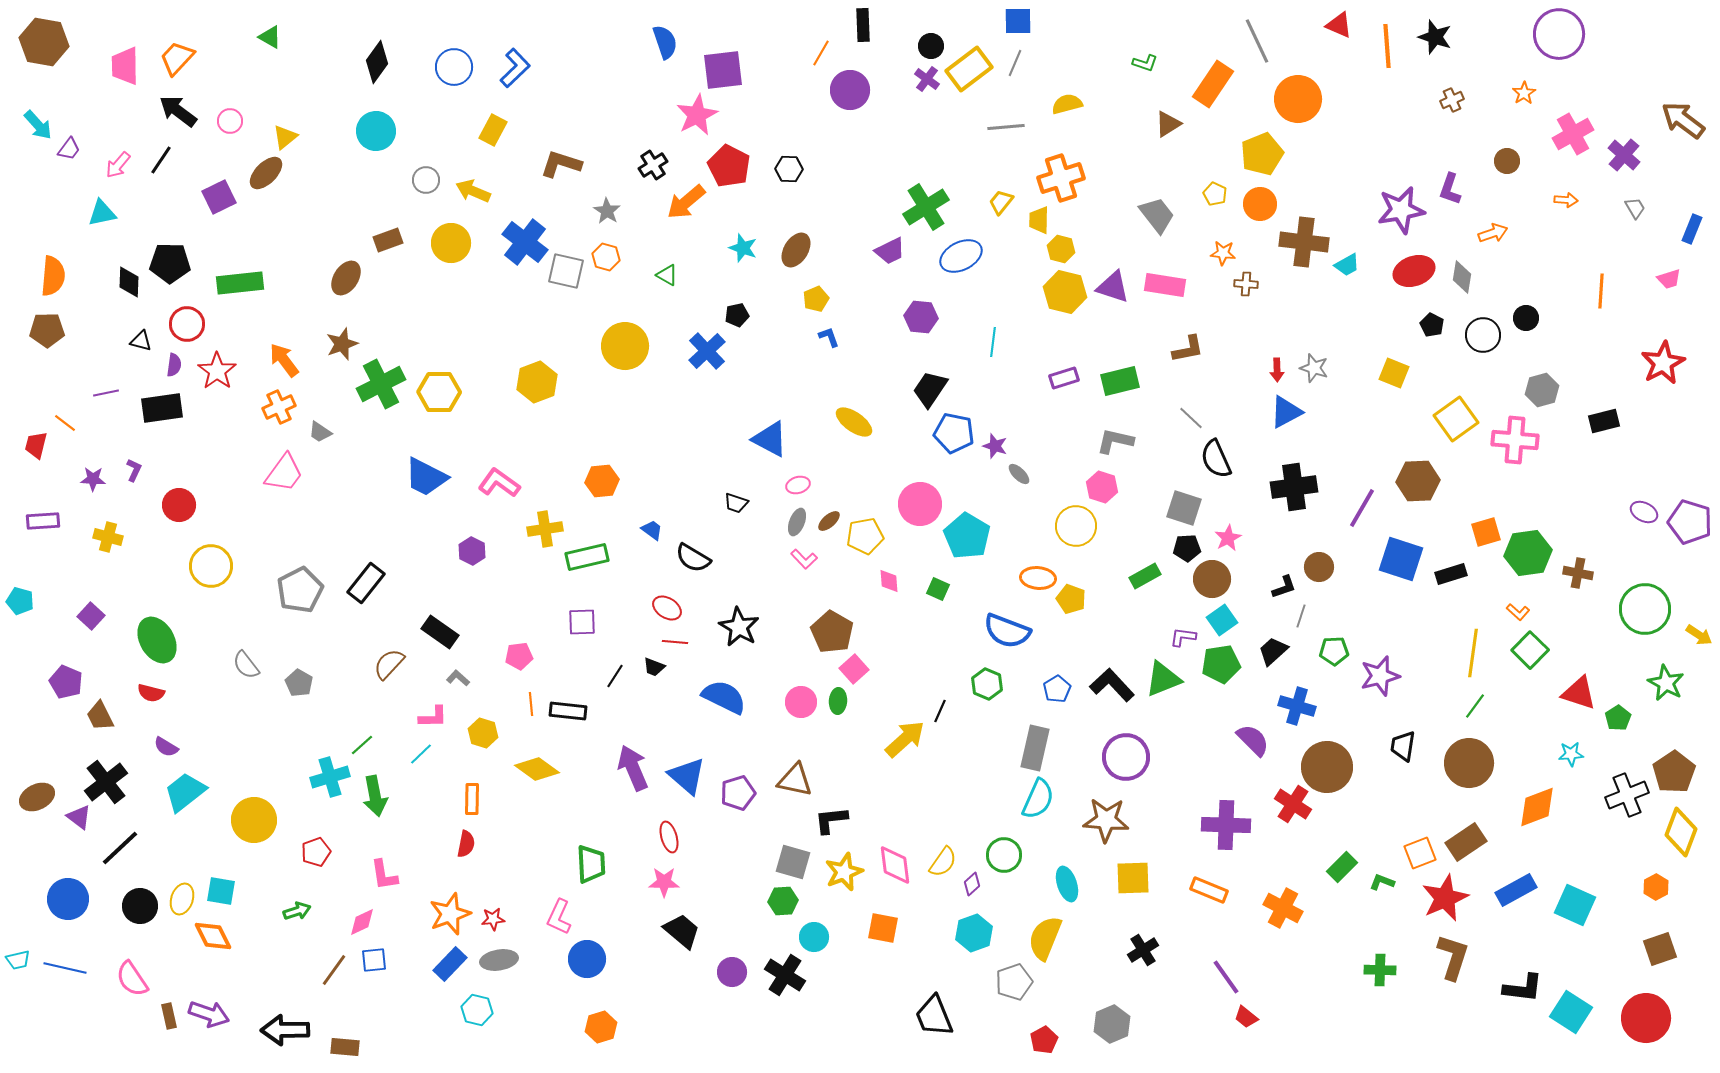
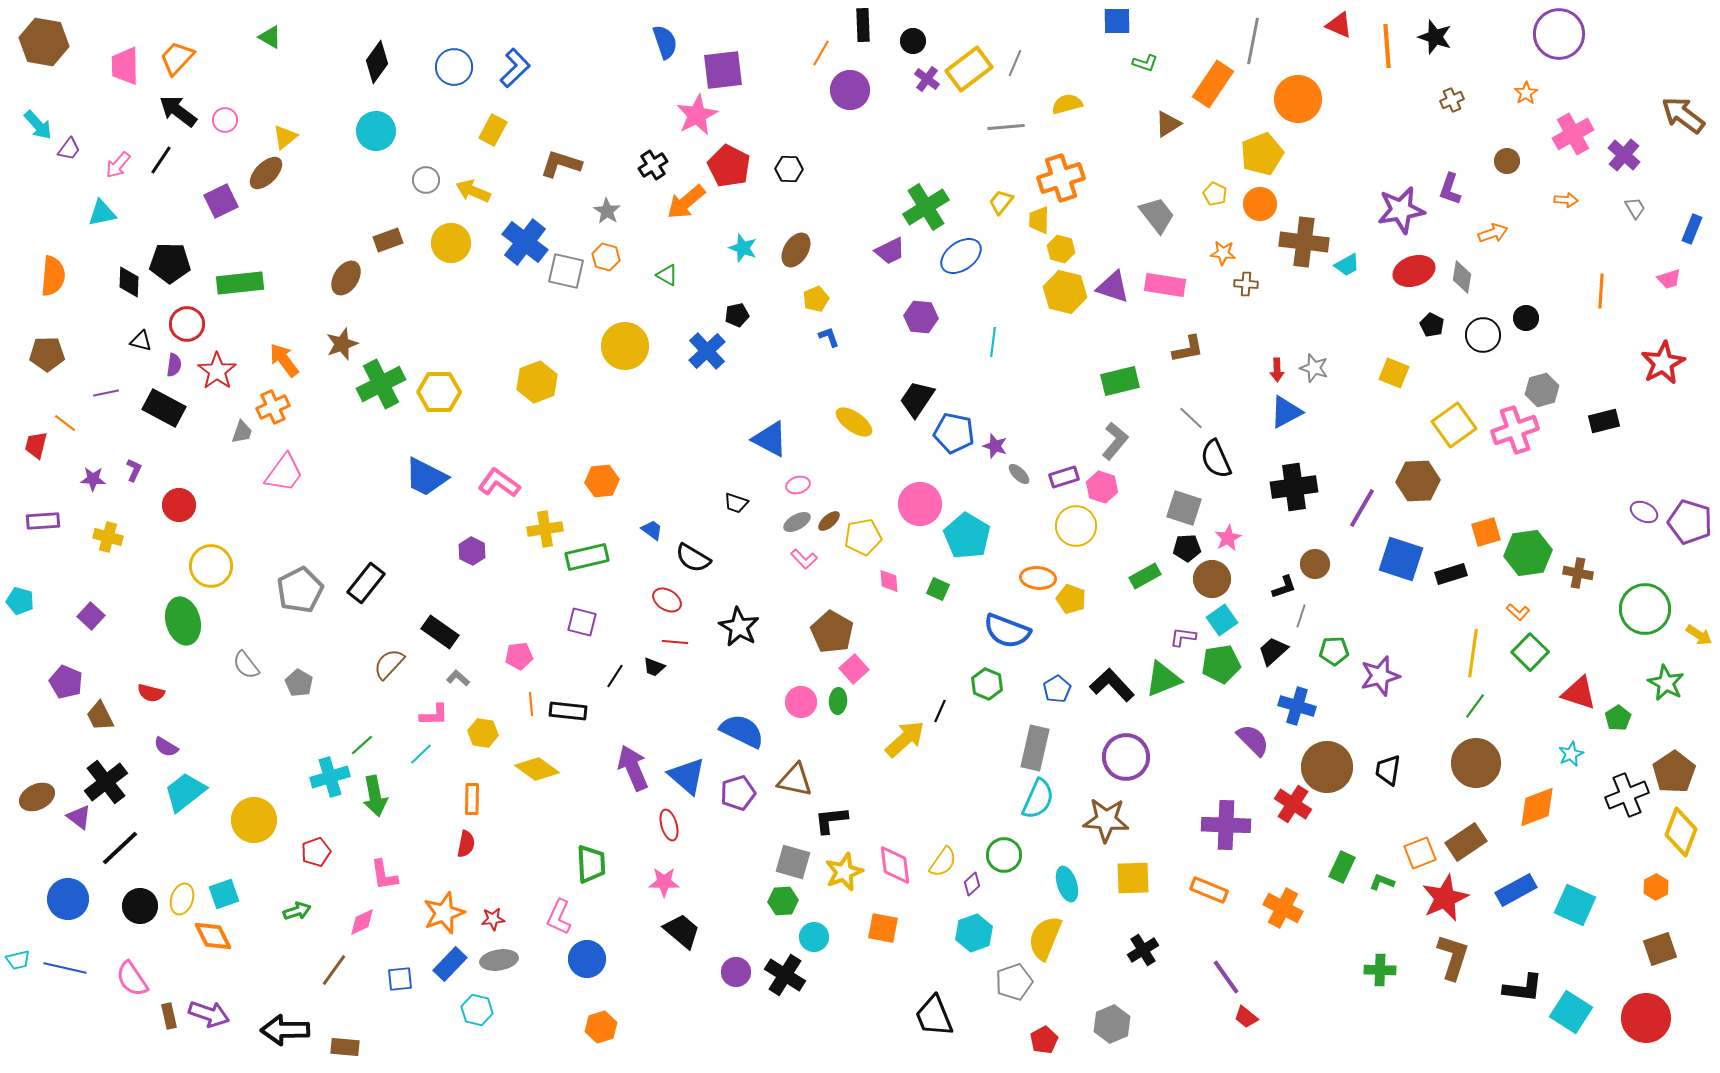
blue square at (1018, 21): moved 99 px right
gray line at (1257, 41): moved 4 px left; rotated 36 degrees clockwise
black circle at (931, 46): moved 18 px left, 5 px up
orange star at (1524, 93): moved 2 px right
brown arrow at (1683, 120): moved 5 px up
pink circle at (230, 121): moved 5 px left, 1 px up
purple square at (219, 197): moved 2 px right, 4 px down
blue ellipse at (961, 256): rotated 9 degrees counterclockwise
brown pentagon at (47, 330): moved 24 px down
purple rectangle at (1064, 378): moved 99 px down
black trapezoid at (930, 389): moved 13 px left, 10 px down
orange cross at (279, 407): moved 6 px left
black rectangle at (162, 408): moved 2 px right; rotated 36 degrees clockwise
yellow square at (1456, 419): moved 2 px left, 6 px down
gray trapezoid at (320, 432): moved 78 px left; rotated 105 degrees counterclockwise
pink cross at (1515, 440): moved 10 px up; rotated 24 degrees counterclockwise
gray L-shape at (1115, 441): rotated 117 degrees clockwise
gray ellipse at (797, 522): rotated 40 degrees clockwise
yellow pentagon at (865, 536): moved 2 px left, 1 px down
brown circle at (1319, 567): moved 4 px left, 3 px up
red ellipse at (667, 608): moved 8 px up
purple square at (582, 622): rotated 16 degrees clockwise
green ellipse at (157, 640): moved 26 px right, 19 px up; rotated 15 degrees clockwise
green square at (1530, 650): moved 2 px down
blue semicircle at (724, 697): moved 18 px right, 34 px down
pink L-shape at (433, 717): moved 1 px right, 2 px up
yellow hexagon at (483, 733): rotated 8 degrees counterclockwise
black trapezoid at (1403, 746): moved 15 px left, 24 px down
cyan star at (1571, 754): rotated 20 degrees counterclockwise
brown circle at (1469, 763): moved 7 px right
red ellipse at (669, 837): moved 12 px up
green rectangle at (1342, 867): rotated 20 degrees counterclockwise
cyan square at (221, 891): moved 3 px right, 3 px down; rotated 28 degrees counterclockwise
orange star at (450, 914): moved 6 px left, 1 px up
blue square at (374, 960): moved 26 px right, 19 px down
purple circle at (732, 972): moved 4 px right
